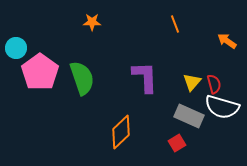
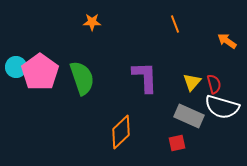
cyan circle: moved 19 px down
red square: rotated 18 degrees clockwise
